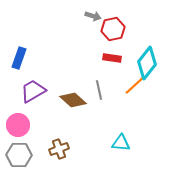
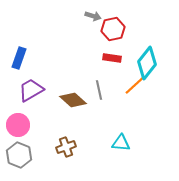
purple trapezoid: moved 2 px left, 1 px up
brown cross: moved 7 px right, 2 px up
gray hexagon: rotated 20 degrees clockwise
